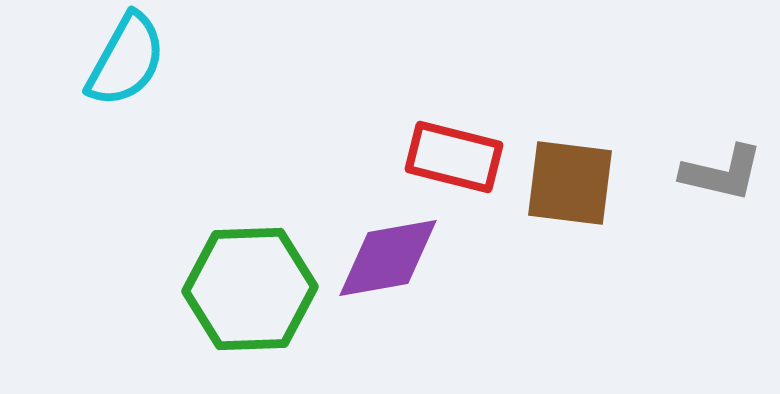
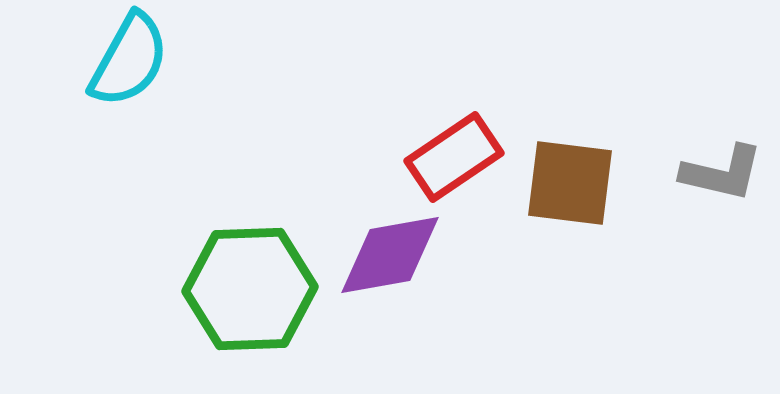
cyan semicircle: moved 3 px right
red rectangle: rotated 48 degrees counterclockwise
purple diamond: moved 2 px right, 3 px up
